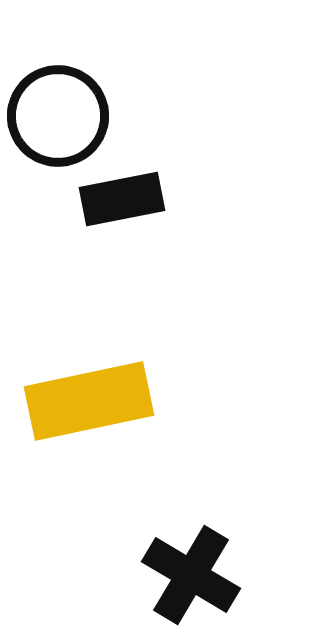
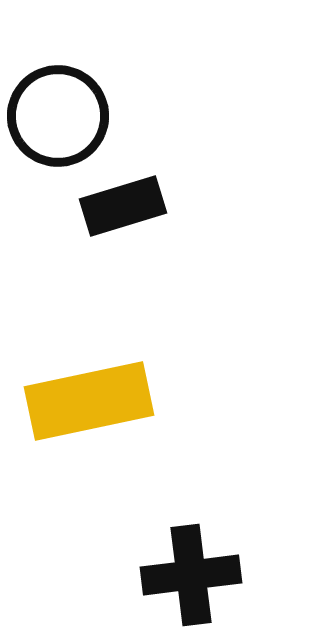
black rectangle: moved 1 px right, 7 px down; rotated 6 degrees counterclockwise
black cross: rotated 38 degrees counterclockwise
